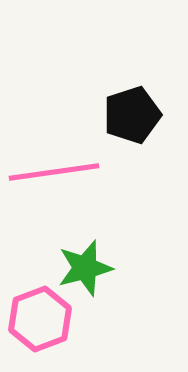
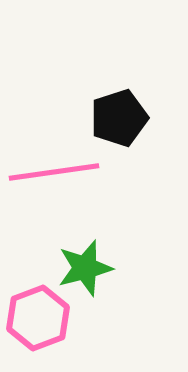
black pentagon: moved 13 px left, 3 px down
pink hexagon: moved 2 px left, 1 px up
